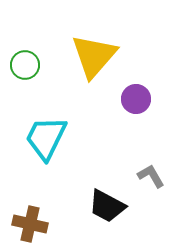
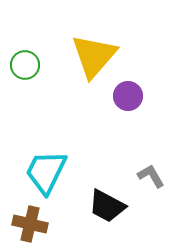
purple circle: moved 8 px left, 3 px up
cyan trapezoid: moved 34 px down
